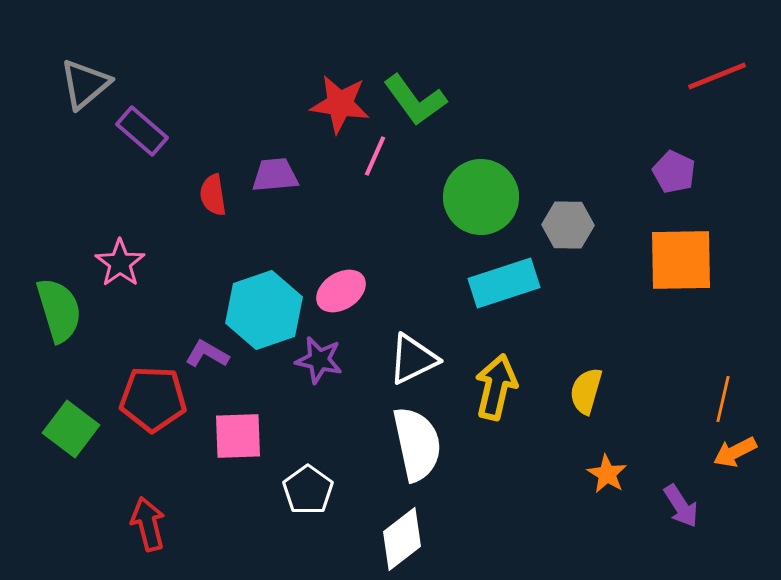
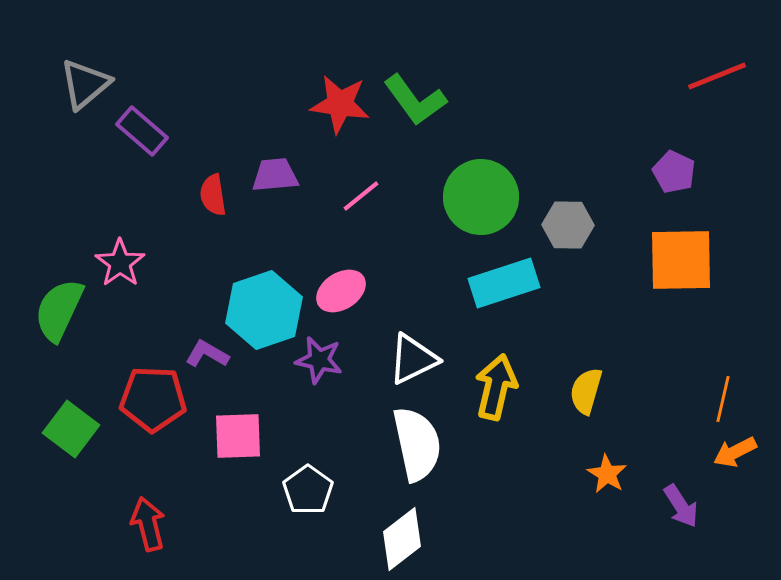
pink line: moved 14 px left, 40 px down; rotated 27 degrees clockwise
green semicircle: rotated 138 degrees counterclockwise
